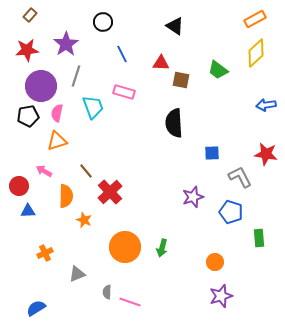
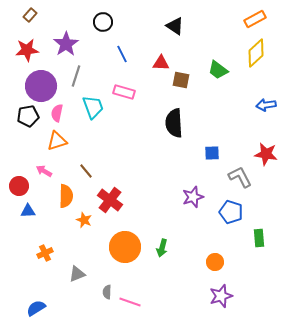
red cross at (110, 192): moved 8 px down; rotated 10 degrees counterclockwise
